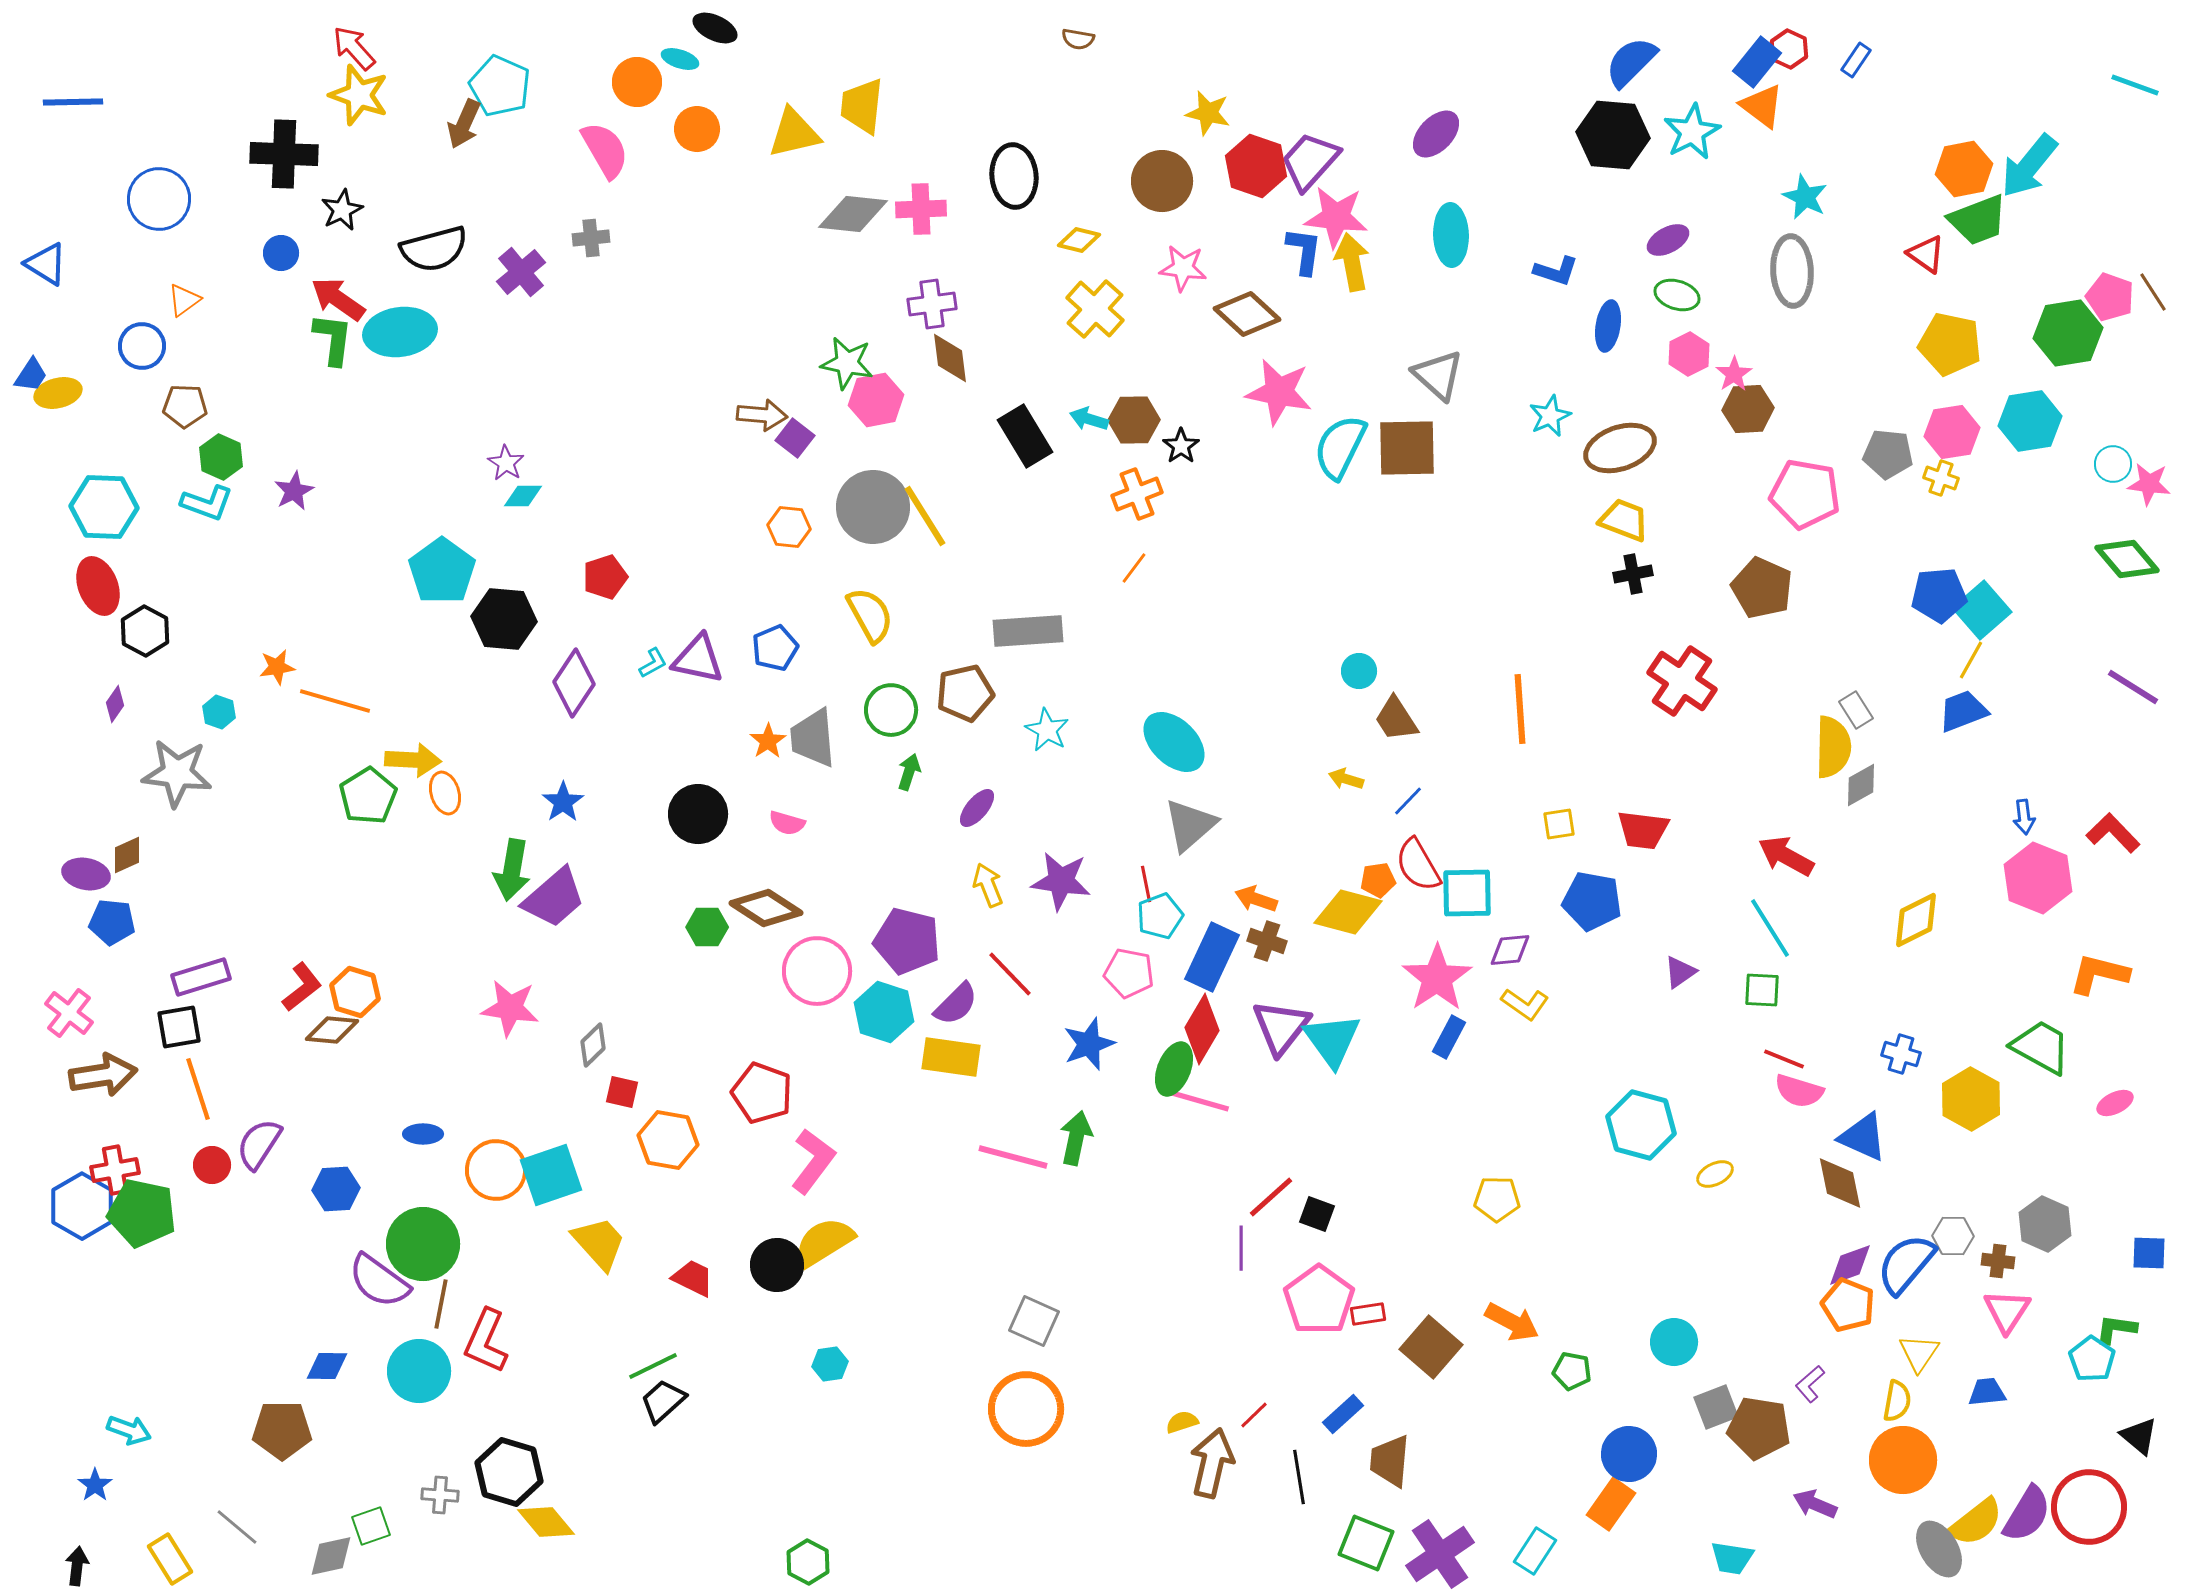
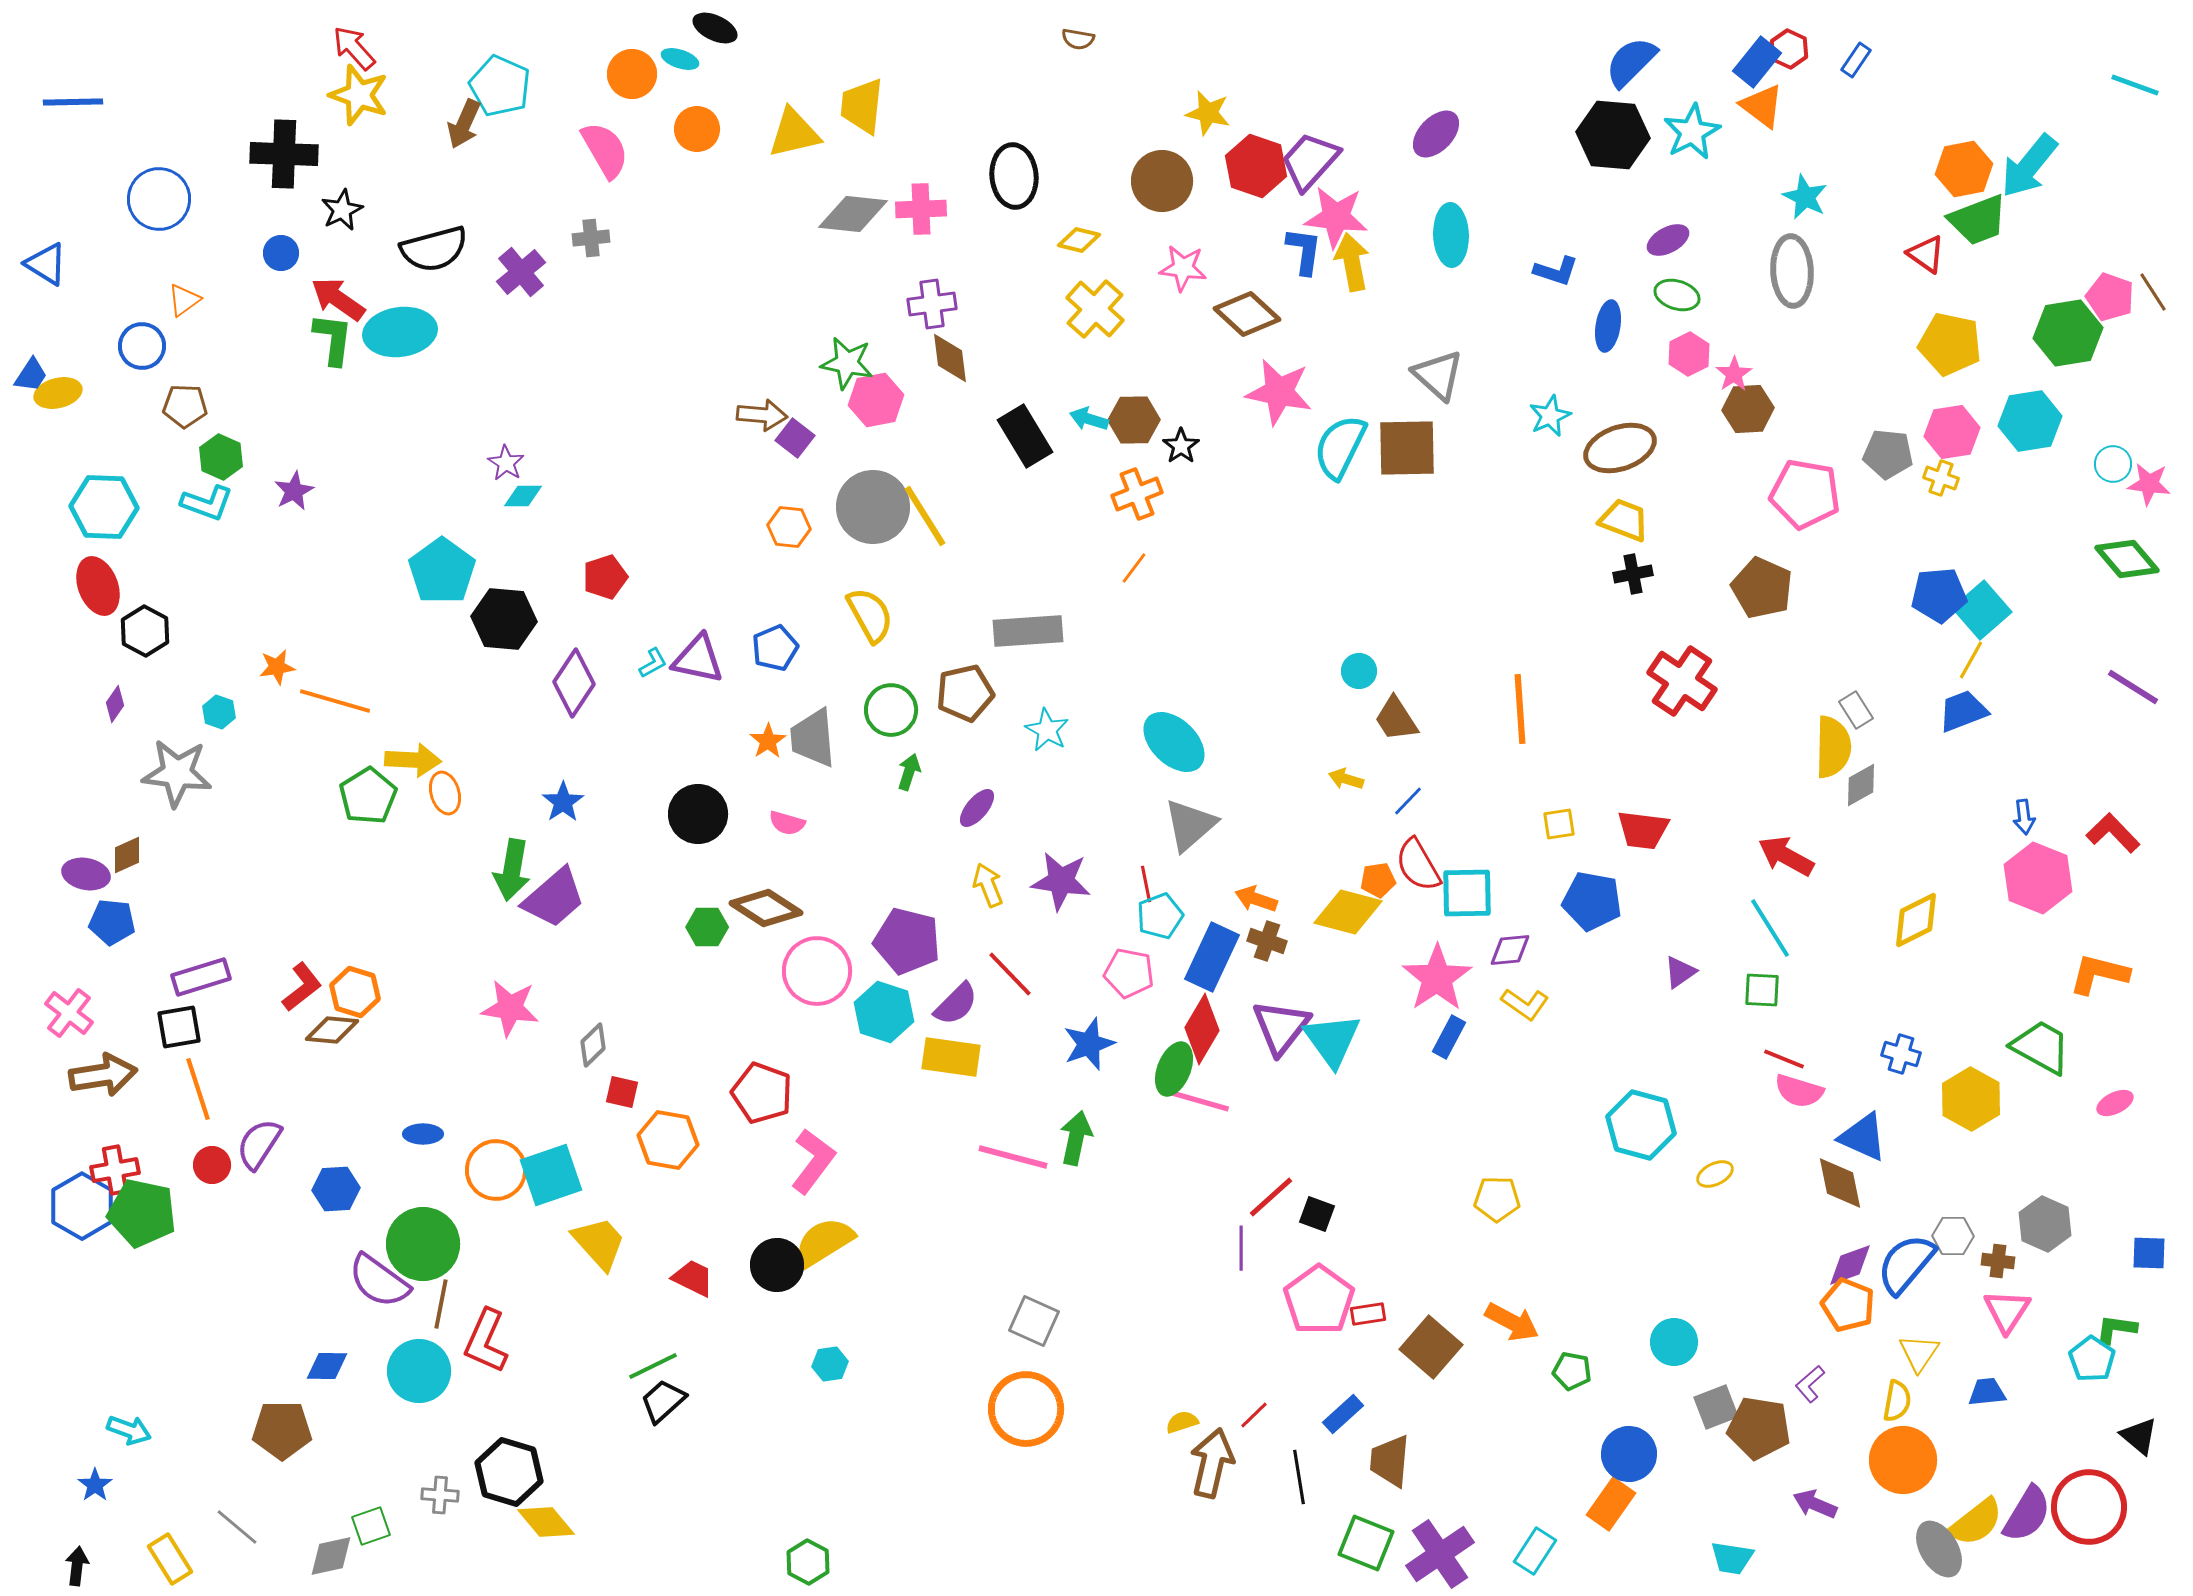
orange circle at (637, 82): moved 5 px left, 8 px up
